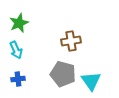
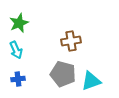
cyan triangle: rotated 45 degrees clockwise
